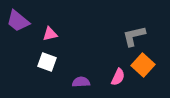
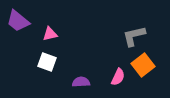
orange square: rotated 10 degrees clockwise
